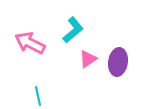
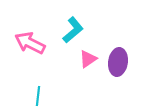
cyan line: rotated 18 degrees clockwise
